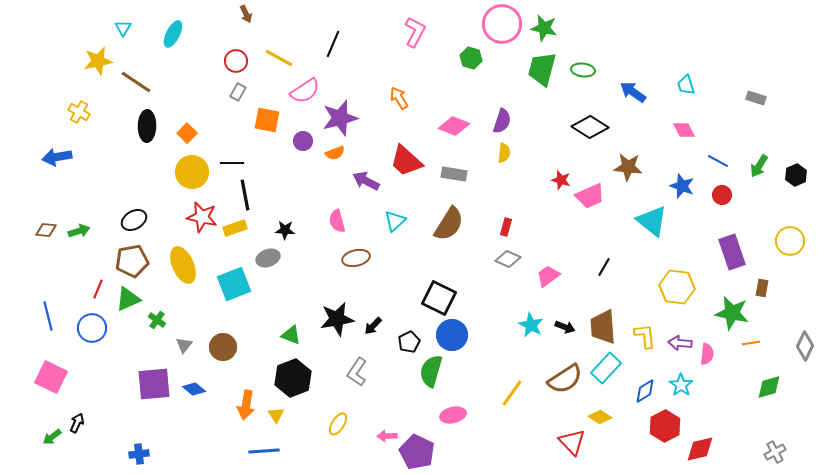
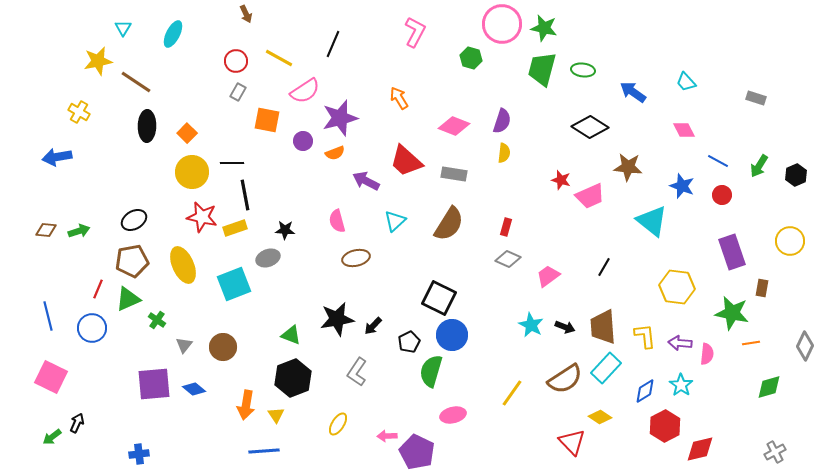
cyan trapezoid at (686, 85): moved 3 px up; rotated 25 degrees counterclockwise
